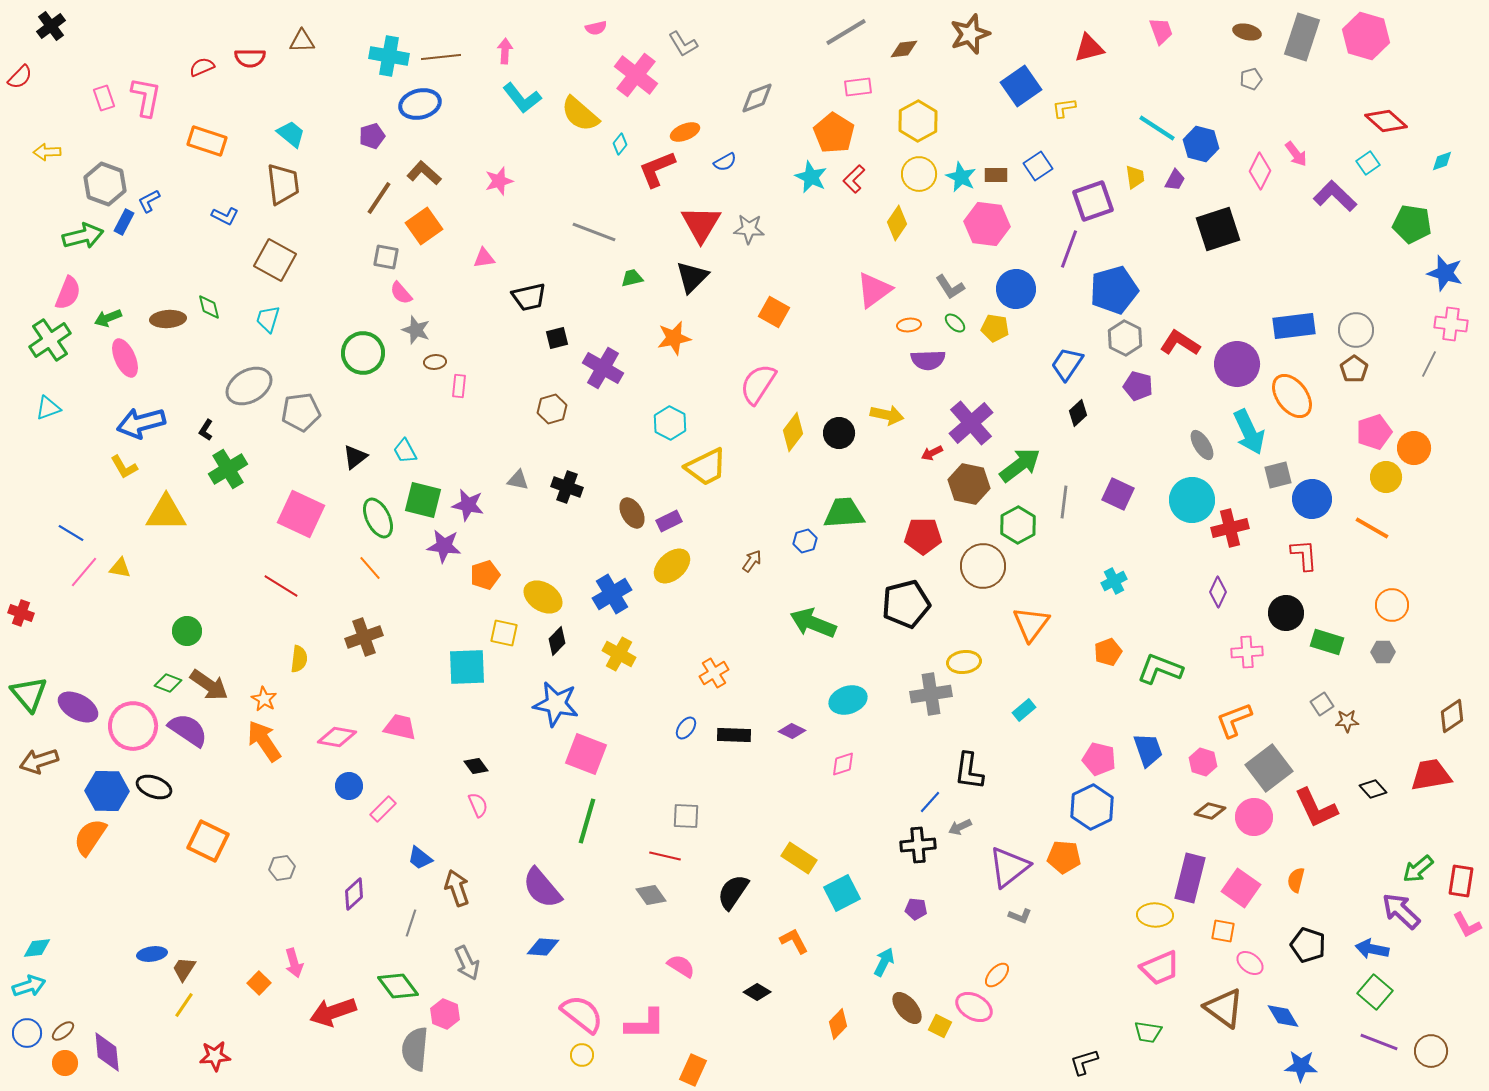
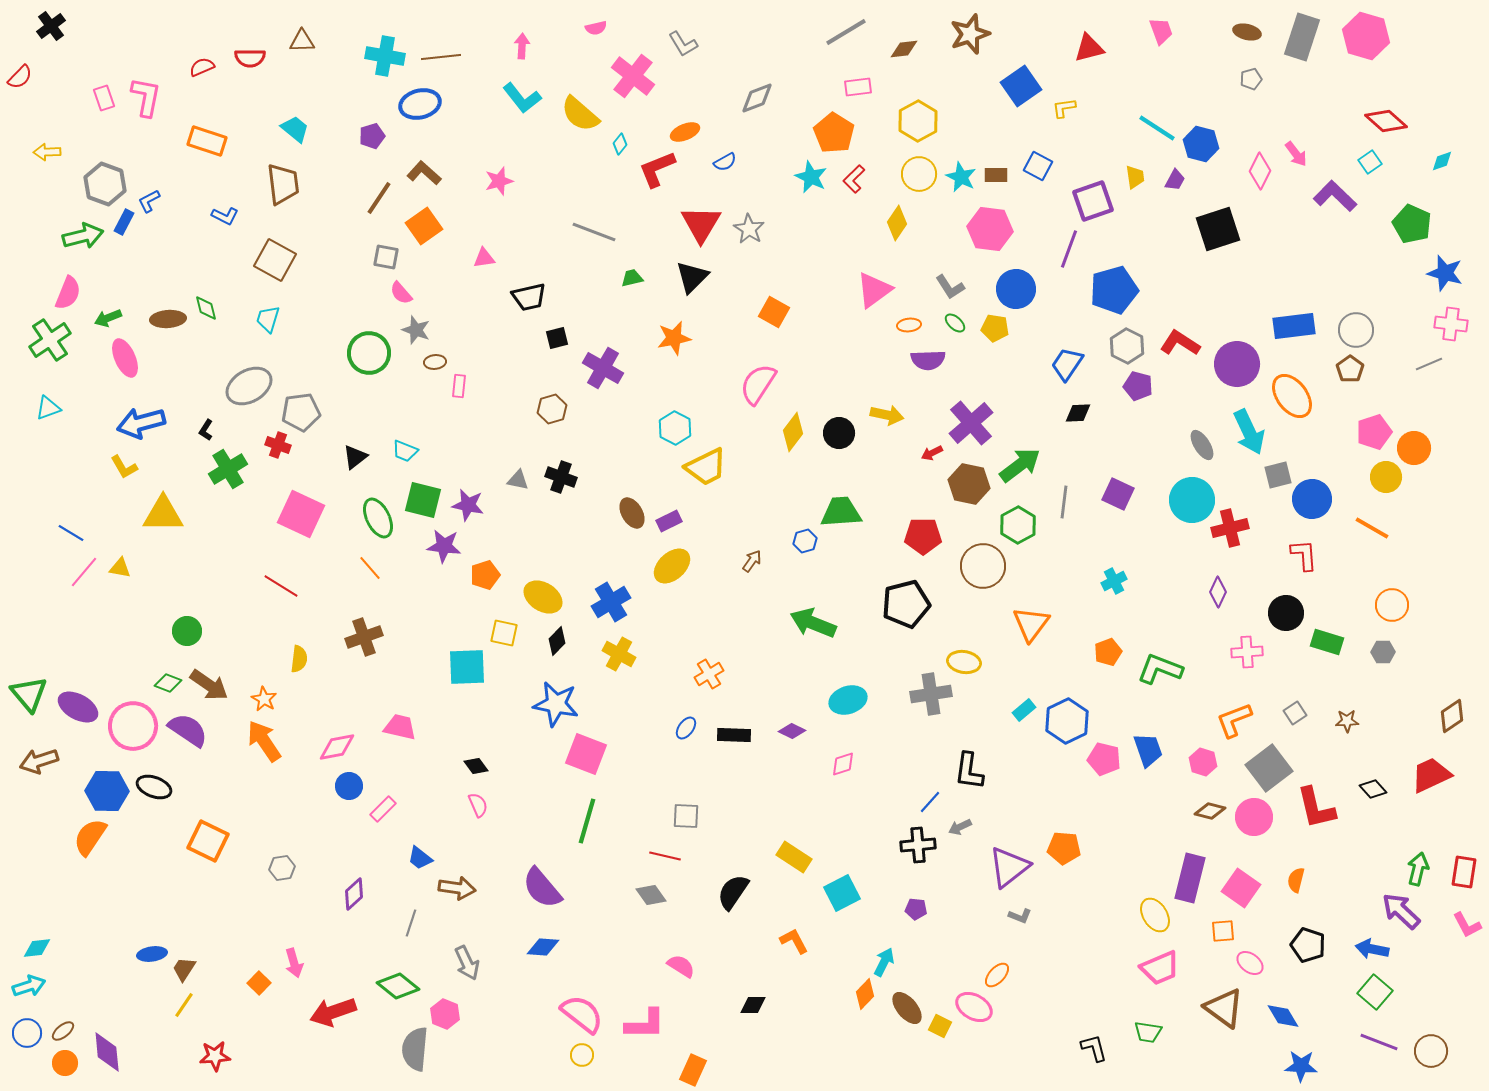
pink arrow at (505, 51): moved 17 px right, 5 px up
cyan cross at (389, 56): moved 4 px left
pink cross at (636, 75): moved 3 px left, 1 px down
cyan trapezoid at (291, 134): moved 4 px right, 5 px up
cyan square at (1368, 163): moved 2 px right, 1 px up
blue square at (1038, 166): rotated 28 degrees counterclockwise
pink hexagon at (987, 224): moved 3 px right, 5 px down
green pentagon at (1412, 224): rotated 15 degrees clockwise
gray star at (749, 229): rotated 28 degrees clockwise
green diamond at (209, 307): moved 3 px left, 1 px down
gray hexagon at (1125, 338): moved 2 px right, 8 px down
green circle at (363, 353): moved 6 px right
gray line at (1429, 364): rotated 40 degrees clockwise
brown pentagon at (1354, 369): moved 4 px left
black diamond at (1078, 413): rotated 40 degrees clockwise
cyan hexagon at (670, 423): moved 5 px right, 5 px down
cyan trapezoid at (405, 451): rotated 40 degrees counterclockwise
black cross at (567, 487): moved 6 px left, 10 px up
yellow triangle at (166, 513): moved 3 px left, 1 px down
green trapezoid at (844, 513): moved 3 px left, 1 px up
blue cross at (612, 594): moved 1 px left, 8 px down
red cross at (21, 613): moved 257 px right, 168 px up
yellow ellipse at (964, 662): rotated 16 degrees clockwise
orange cross at (714, 673): moved 5 px left, 1 px down
gray square at (1322, 704): moved 27 px left, 9 px down
pink diamond at (337, 737): moved 10 px down; rotated 21 degrees counterclockwise
pink pentagon at (1099, 759): moved 5 px right
red trapezoid at (1431, 775): rotated 15 degrees counterclockwise
blue hexagon at (1092, 807): moved 25 px left, 86 px up
red L-shape at (1316, 808): rotated 12 degrees clockwise
orange pentagon at (1064, 857): moved 9 px up
yellow rectangle at (799, 858): moved 5 px left, 1 px up
green arrow at (1418, 869): rotated 144 degrees clockwise
red rectangle at (1461, 881): moved 3 px right, 9 px up
brown arrow at (457, 888): rotated 117 degrees clockwise
yellow ellipse at (1155, 915): rotated 56 degrees clockwise
orange square at (1223, 931): rotated 15 degrees counterclockwise
green diamond at (398, 986): rotated 15 degrees counterclockwise
black diamond at (757, 992): moved 4 px left, 13 px down; rotated 32 degrees counterclockwise
orange diamond at (838, 1024): moved 27 px right, 30 px up
black L-shape at (1084, 1062): moved 10 px right, 14 px up; rotated 92 degrees clockwise
